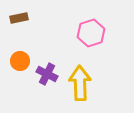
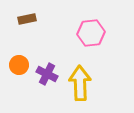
brown rectangle: moved 8 px right, 1 px down
pink hexagon: rotated 12 degrees clockwise
orange circle: moved 1 px left, 4 px down
